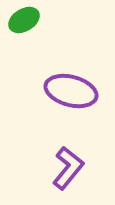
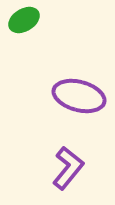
purple ellipse: moved 8 px right, 5 px down
